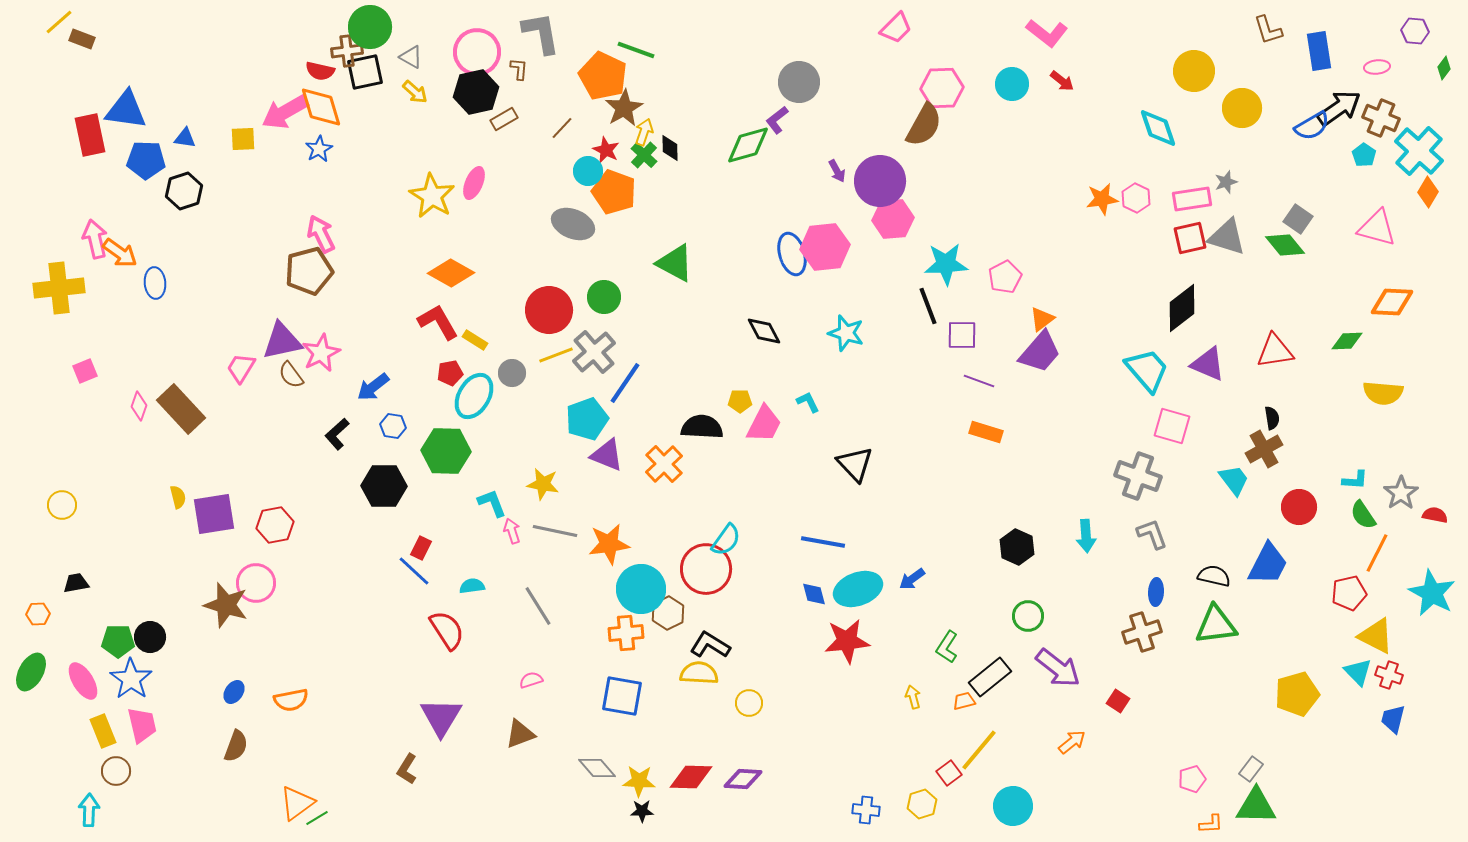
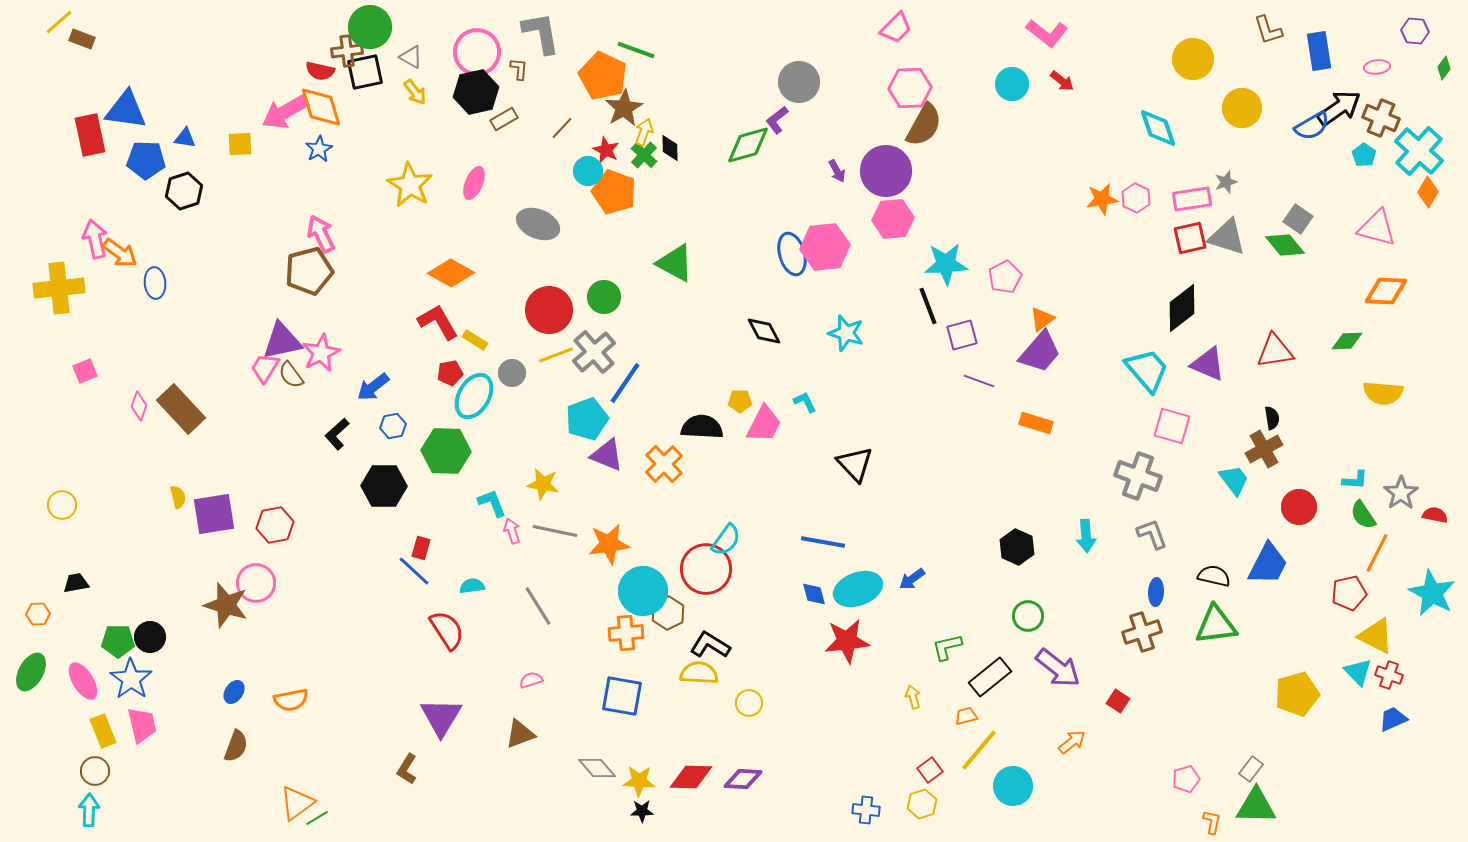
yellow circle at (1194, 71): moved 1 px left, 12 px up
pink hexagon at (942, 88): moved 32 px left
yellow arrow at (415, 92): rotated 12 degrees clockwise
yellow square at (243, 139): moved 3 px left, 5 px down
purple circle at (880, 181): moved 6 px right, 10 px up
yellow star at (432, 196): moved 22 px left, 11 px up
gray ellipse at (573, 224): moved 35 px left
orange diamond at (1392, 302): moved 6 px left, 11 px up
purple square at (962, 335): rotated 16 degrees counterclockwise
pink trapezoid at (241, 368): moved 24 px right
cyan L-shape at (808, 402): moved 3 px left
blue hexagon at (393, 426): rotated 20 degrees counterclockwise
orange rectangle at (986, 432): moved 50 px right, 9 px up
red rectangle at (421, 548): rotated 10 degrees counterclockwise
cyan circle at (641, 589): moved 2 px right, 2 px down
green L-shape at (947, 647): rotated 44 degrees clockwise
orange trapezoid at (964, 701): moved 2 px right, 15 px down
blue trapezoid at (1393, 719): rotated 52 degrees clockwise
brown circle at (116, 771): moved 21 px left
red square at (949, 773): moved 19 px left, 3 px up
pink pentagon at (1192, 779): moved 6 px left
cyan circle at (1013, 806): moved 20 px up
orange L-shape at (1211, 824): moved 1 px right, 2 px up; rotated 75 degrees counterclockwise
